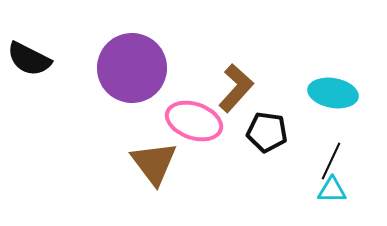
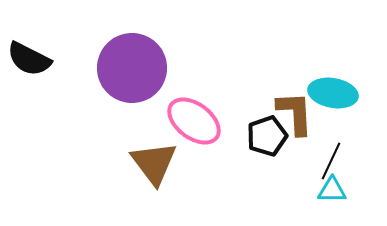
brown L-shape: moved 59 px right, 25 px down; rotated 45 degrees counterclockwise
pink ellipse: rotated 18 degrees clockwise
black pentagon: moved 4 px down; rotated 27 degrees counterclockwise
